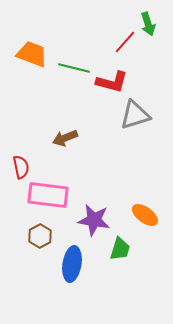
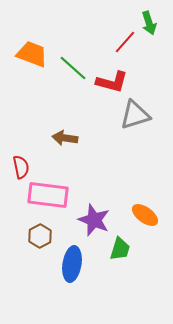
green arrow: moved 1 px right, 1 px up
green line: moved 1 px left; rotated 28 degrees clockwise
brown arrow: rotated 30 degrees clockwise
purple star: rotated 12 degrees clockwise
